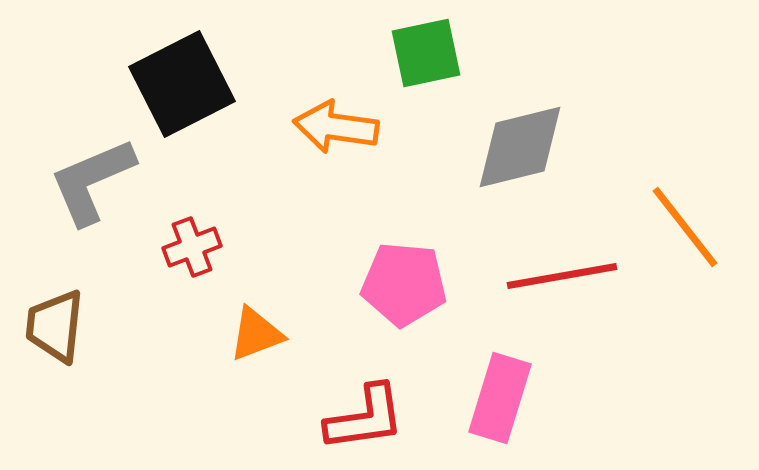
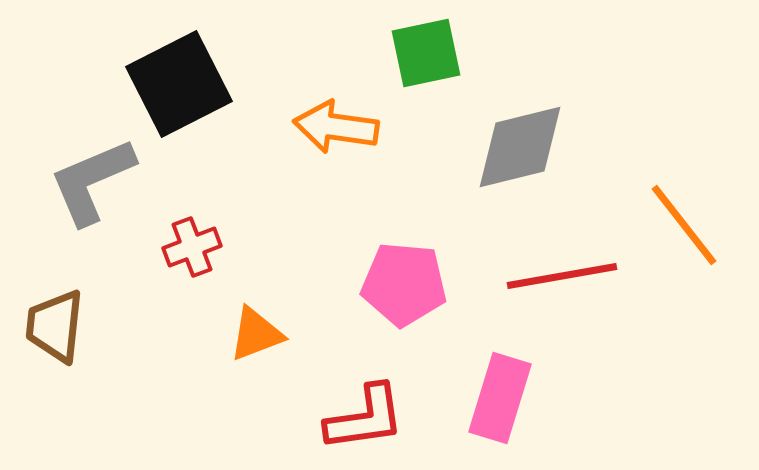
black square: moved 3 px left
orange line: moved 1 px left, 2 px up
